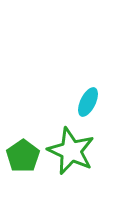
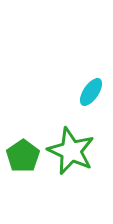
cyan ellipse: moved 3 px right, 10 px up; rotated 8 degrees clockwise
